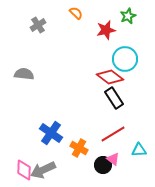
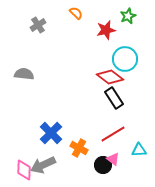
blue cross: rotated 10 degrees clockwise
gray arrow: moved 5 px up
